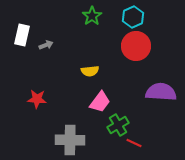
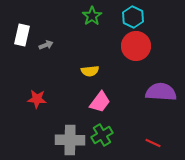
cyan hexagon: rotated 10 degrees counterclockwise
green cross: moved 16 px left, 10 px down
red line: moved 19 px right
